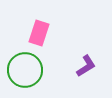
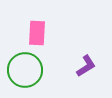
pink rectangle: moved 2 px left; rotated 15 degrees counterclockwise
